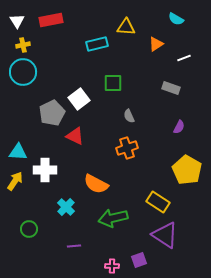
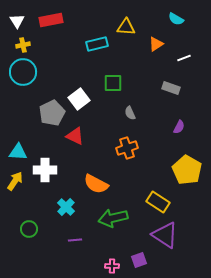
gray semicircle: moved 1 px right, 3 px up
purple line: moved 1 px right, 6 px up
